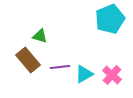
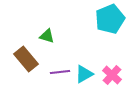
green triangle: moved 7 px right
brown rectangle: moved 2 px left, 1 px up
purple line: moved 5 px down
